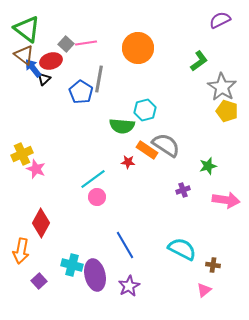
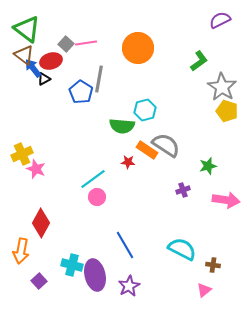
black triangle: rotated 16 degrees clockwise
